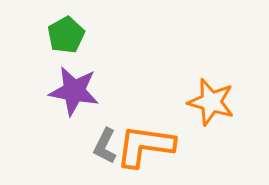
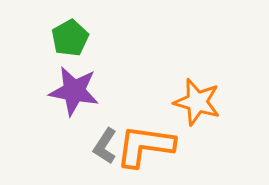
green pentagon: moved 4 px right, 3 px down
orange star: moved 14 px left
gray L-shape: rotated 6 degrees clockwise
